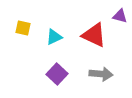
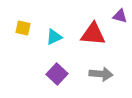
red triangle: moved 1 px left, 1 px up; rotated 20 degrees counterclockwise
